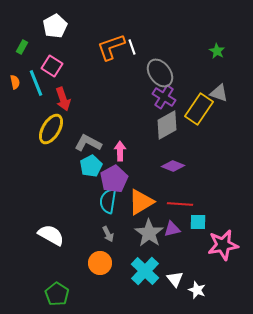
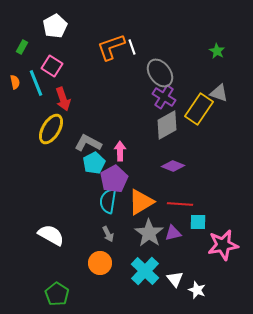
cyan pentagon: moved 3 px right, 3 px up
purple triangle: moved 1 px right, 4 px down
